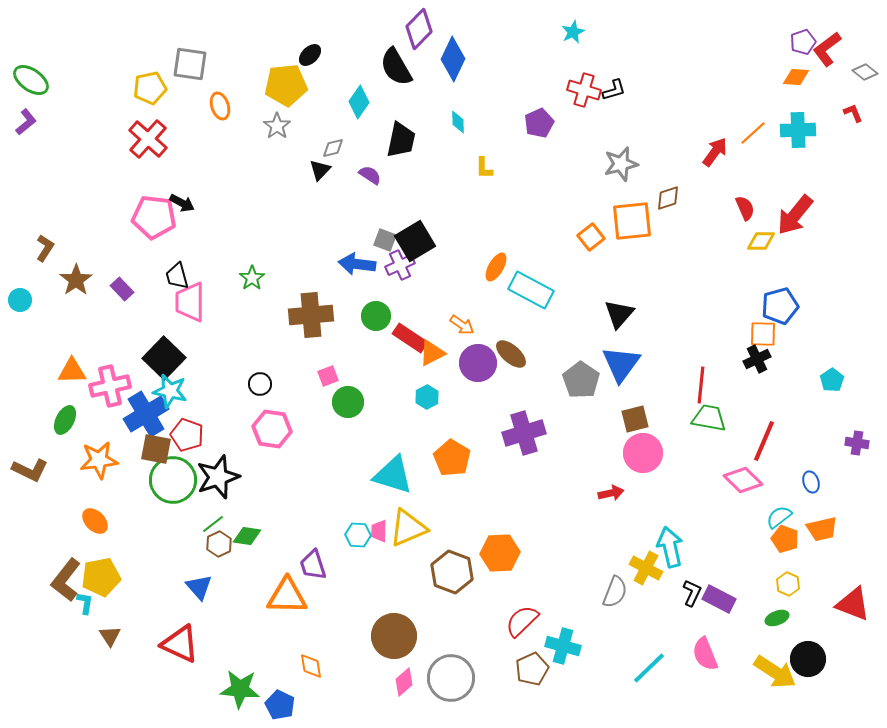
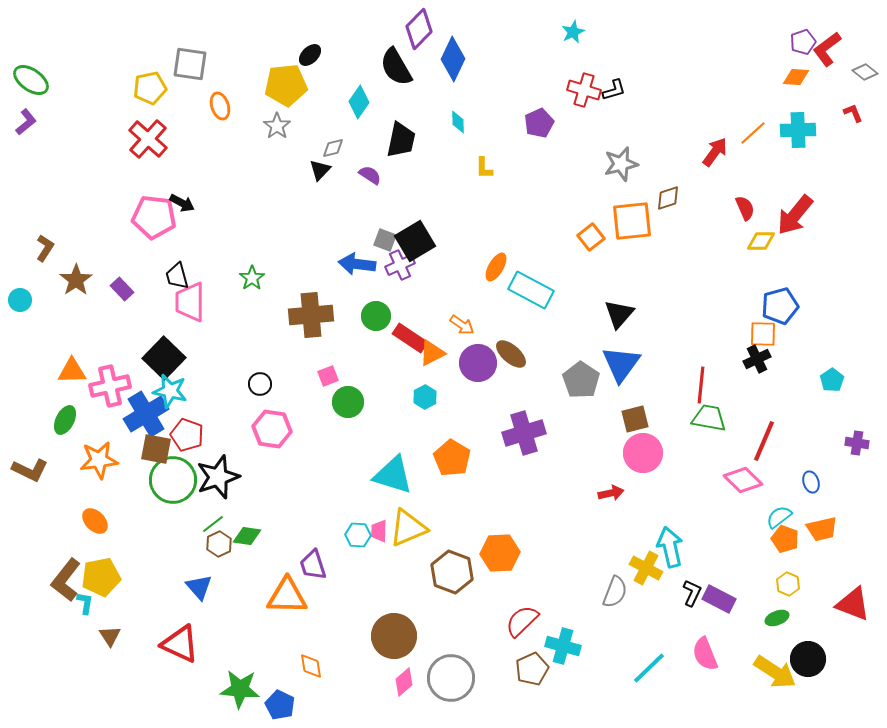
cyan hexagon at (427, 397): moved 2 px left
